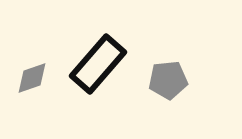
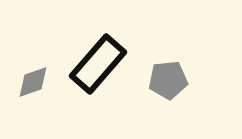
gray diamond: moved 1 px right, 4 px down
